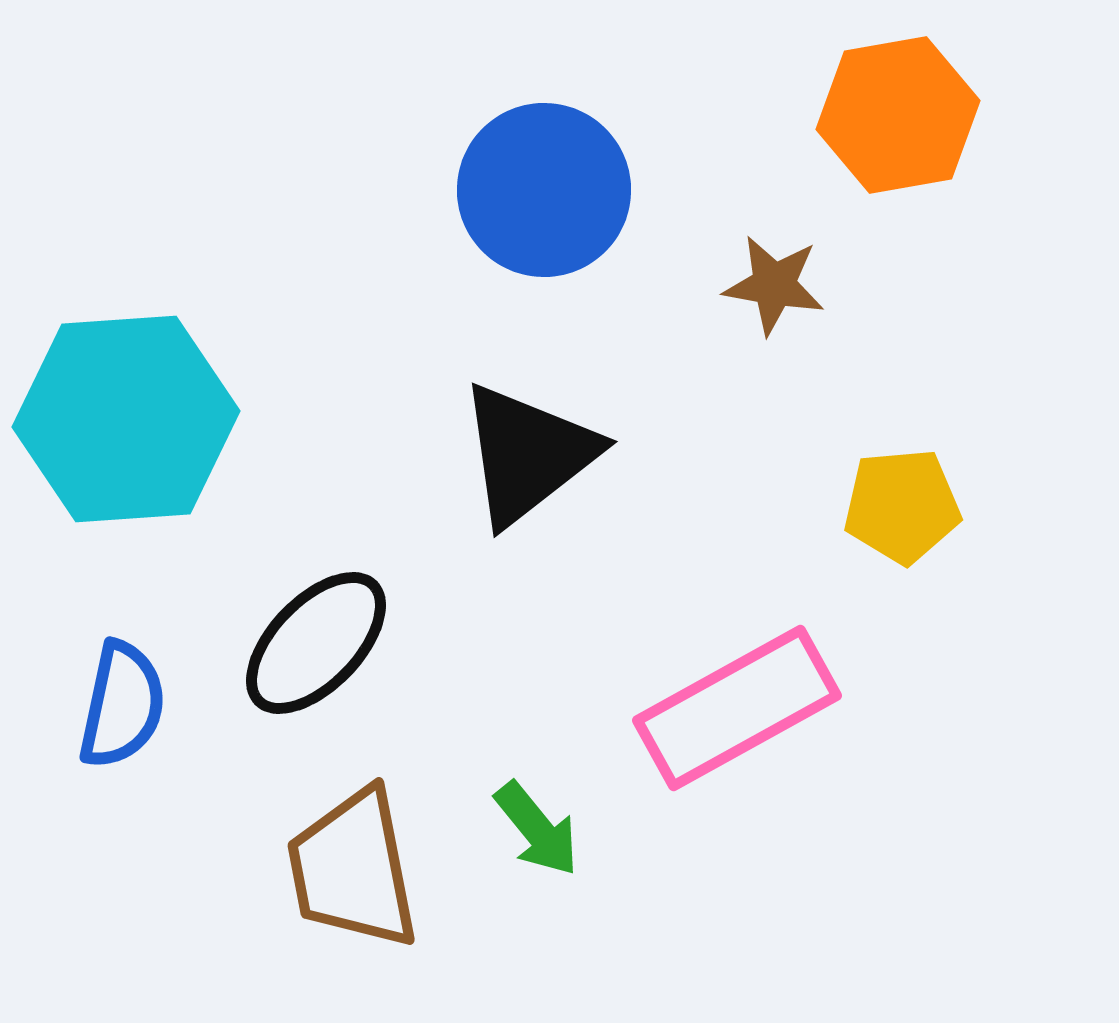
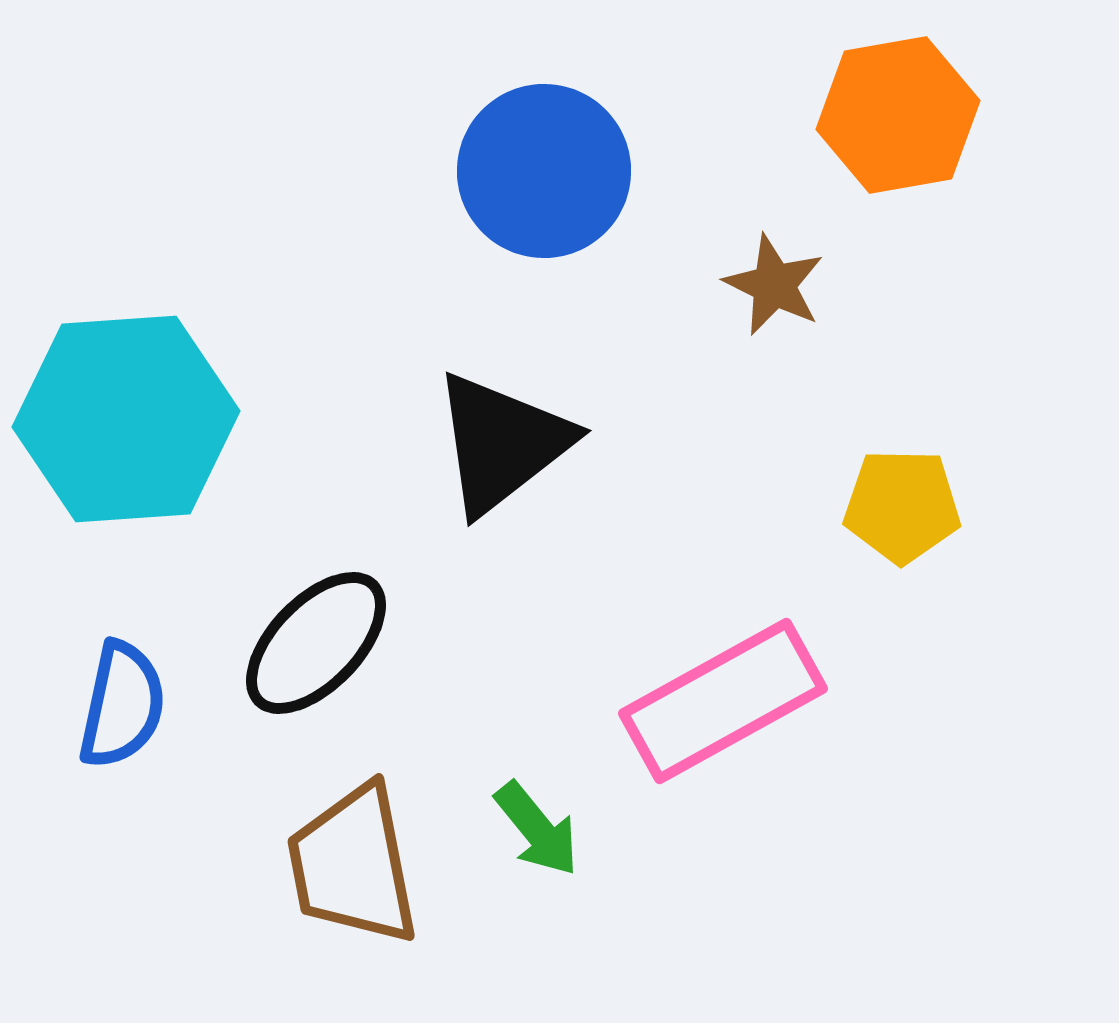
blue circle: moved 19 px up
brown star: rotated 16 degrees clockwise
black triangle: moved 26 px left, 11 px up
yellow pentagon: rotated 6 degrees clockwise
pink rectangle: moved 14 px left, 7 px up
brown trapezoid: moved 4 px up
